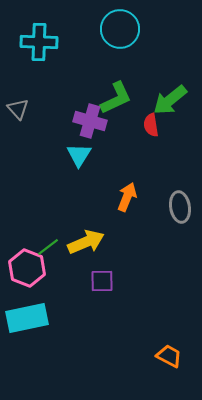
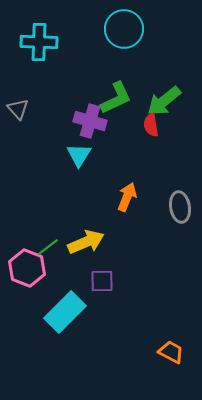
cyan circle: moved 4 px right
green arrow: moved 6 px left, 1 px down
cyan rectangle: moved 38 px right, 6 px up; rotated 33 degrees counterclockwise
orange trapezoid: moved 2 px right, 4 px up
